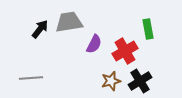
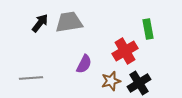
black arrow: moved 6 px up
purple semicircle: moved 10 px left, 20 px down
black cross: moved 1 px left, 2 px down
